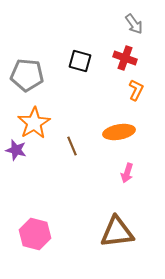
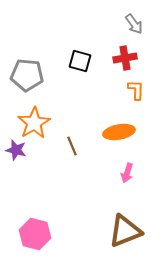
red cross: rotated 30 degrees counterclockwise
orange L-shape: rotated 25 degrees counterclockwise
brown triangle: moved 8 px right, 1 px up; rotated 15 degrees counterclockwise
